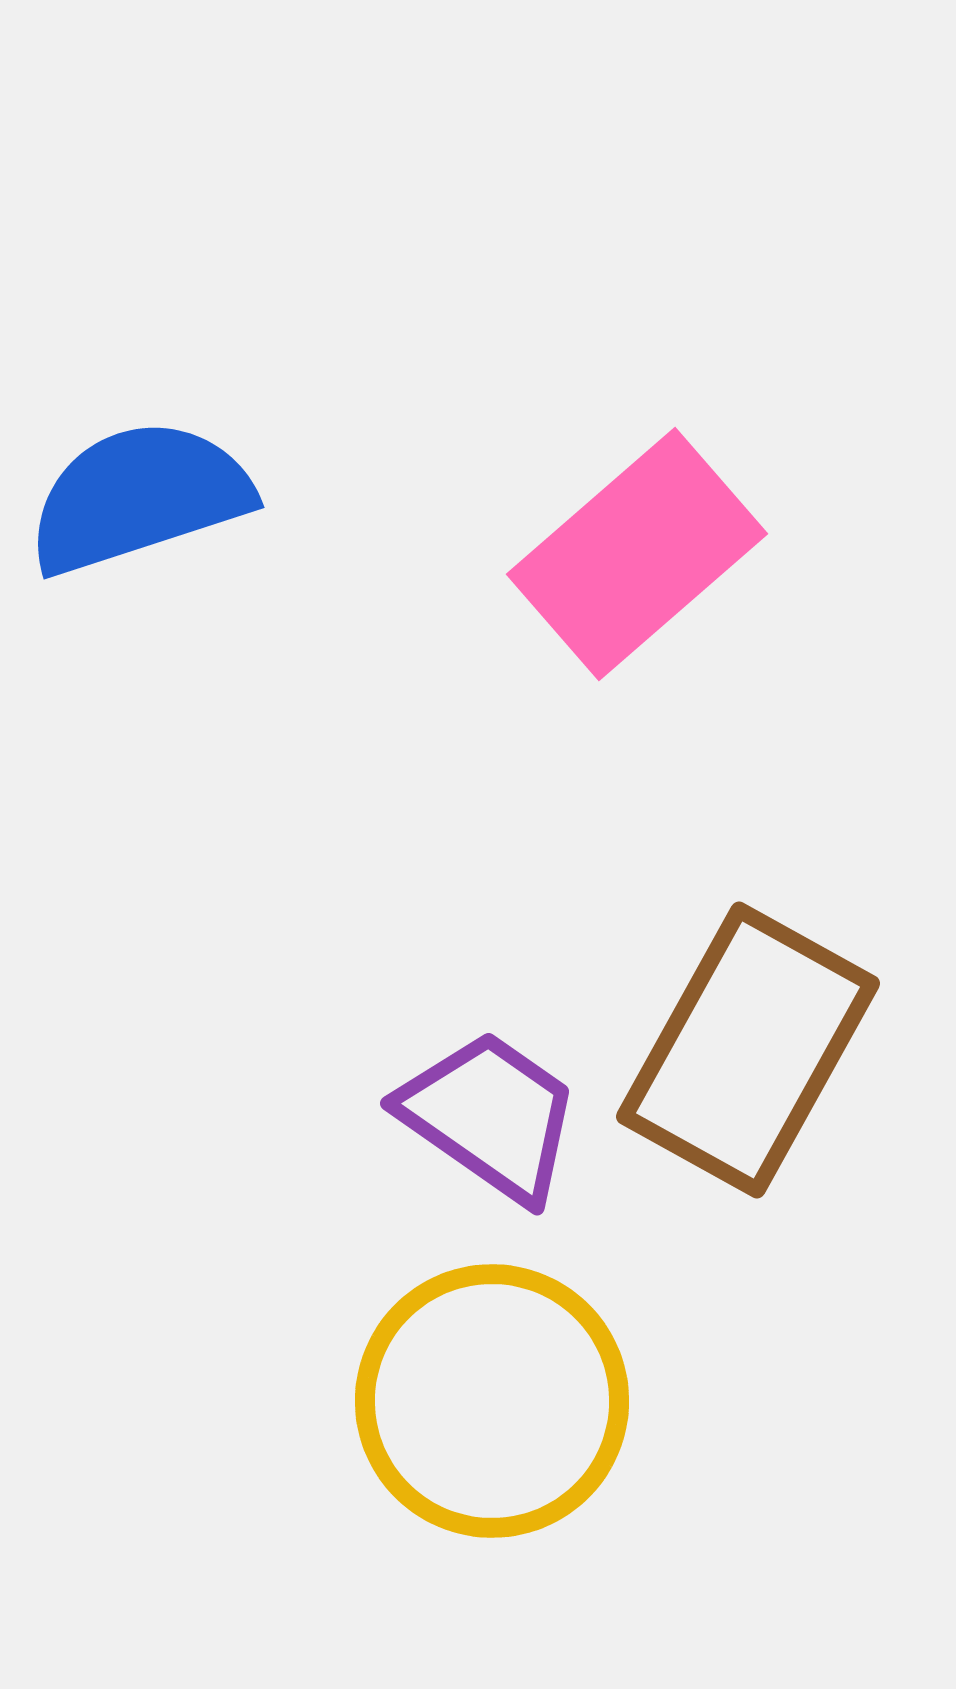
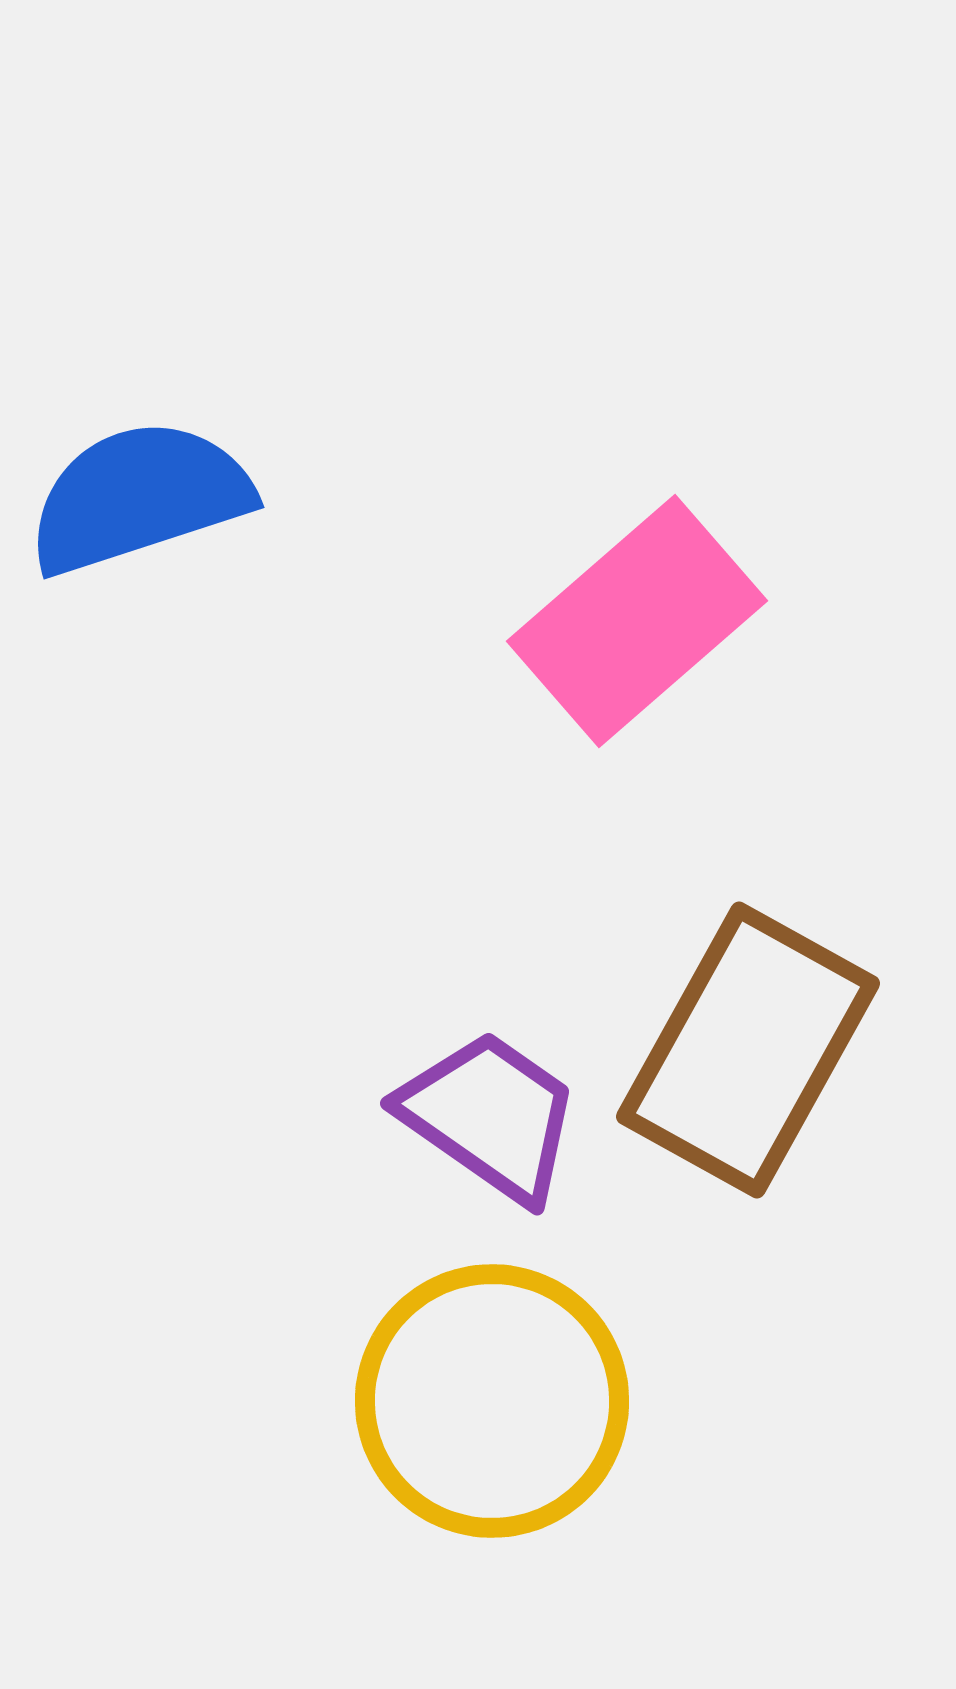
pink rectangle: moved 67 px down
